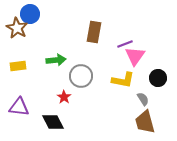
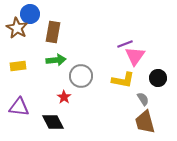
brown rectangle: moved 41 px left
